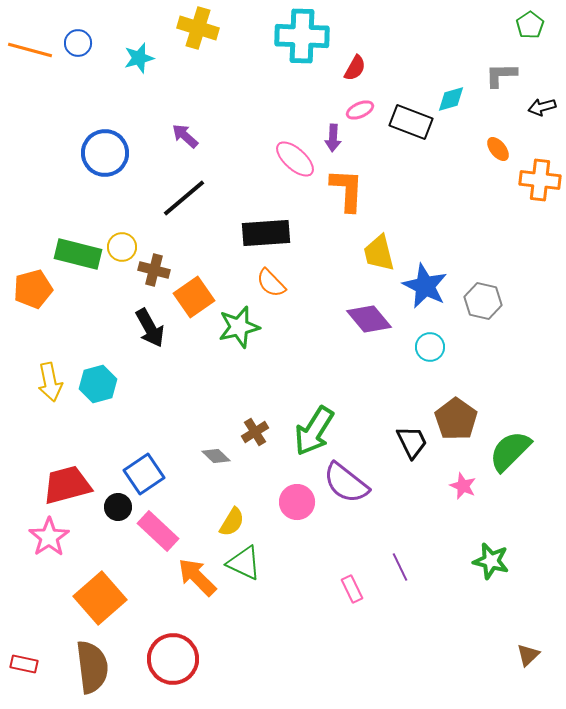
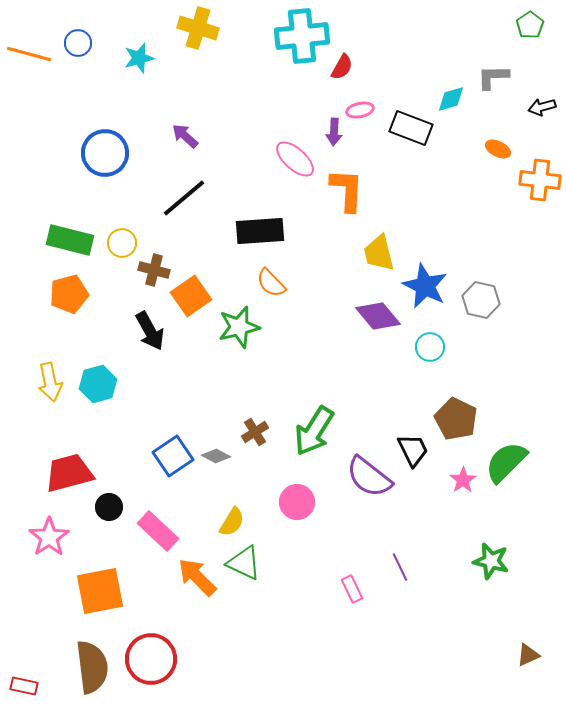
cyan cross at (302, 36): rotated 8 degrees counterclockwise
orange line at (30, 50): moved 1 px left, 4 px down
red semicircle at (355, 68): moved 13 px left, 1 px up
gray L-shape at (501, 75): moved 8 px left, 2 px down
pink ellipse at (360, 110): rotated 12 degrees clockwise
black rectangle at (411, 122): moved 6 px down
purple arrow at (333, 138): moved 1 px right, 6 px up
orange ellipse at (498, 149): rotated 25 degrees counterclockwise
black rectangle at (266, 233): moved 6 px left, 2 px up
yellow circle at (122, 247): moved 4 px up
green rectangle at (78, 254): moved 8 px left, 14 px up
orange pentagon at (33, 289): moved 36 px right, 5 px down
orange square at (194, 297): moved 3 px left, 1 px up
gray hexagon at (483, 301): moved 2 px left, 1 px up
purple diamond at (369, 319): moved 9 px right, 3 px up
black arrow at (150, 328): moved 3 px down
brown pentagon at (456, 419): rotated 9 degrees counterclockwise
black trapezoid at (412, 442): moved 1 px right, 8 px down
green semicircle at (510, 451): moved 4 px left, 11 px down
gray diamond at (216, 456): rotated 16 degrees counterclockwise
blue square at (144, 474): moved 29 px right, 18 px up
purple semicircle at (346, 483): moved 23 px right, 6 px up
red trapezoid at (67, 485): moved 2 px right, 12 px up
pink star at (463, 486): moved 6 px up; rotated 16 degrees clockwise
black circle at (118, 507): moved 9 px left
orange square at (100, 598): moved 7 px up; rotated 30 degrees clockwise
brown triangle at (528, 655): rotated 20 degrees clockwise
red circle at (173, 659): moved 22 px left
red rectangle at (24, 664): moved 22 px down
